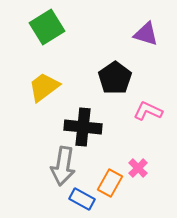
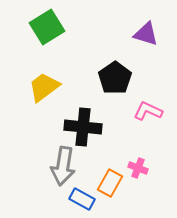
pink cross: rotated 24 degrees counterclockwise
